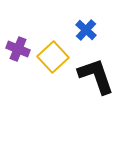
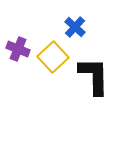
blue cross: moved 11 px left, 3 px up
black L-shape: moved 2 px left; rotated 18 degrees clockwise
